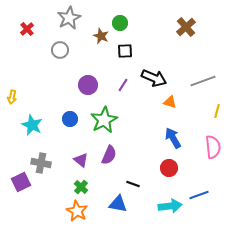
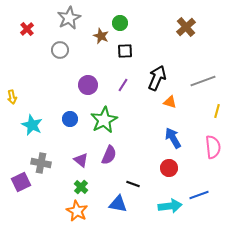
black arrow: moved 3 px right; rotated 90 degrees counterclockwise
yellow arrow: rotated 24 degrees counterclockwise
